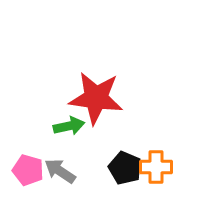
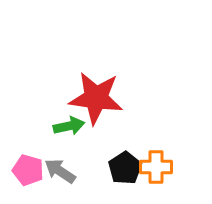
black pentagon: rotated 16 degrees clockwise
